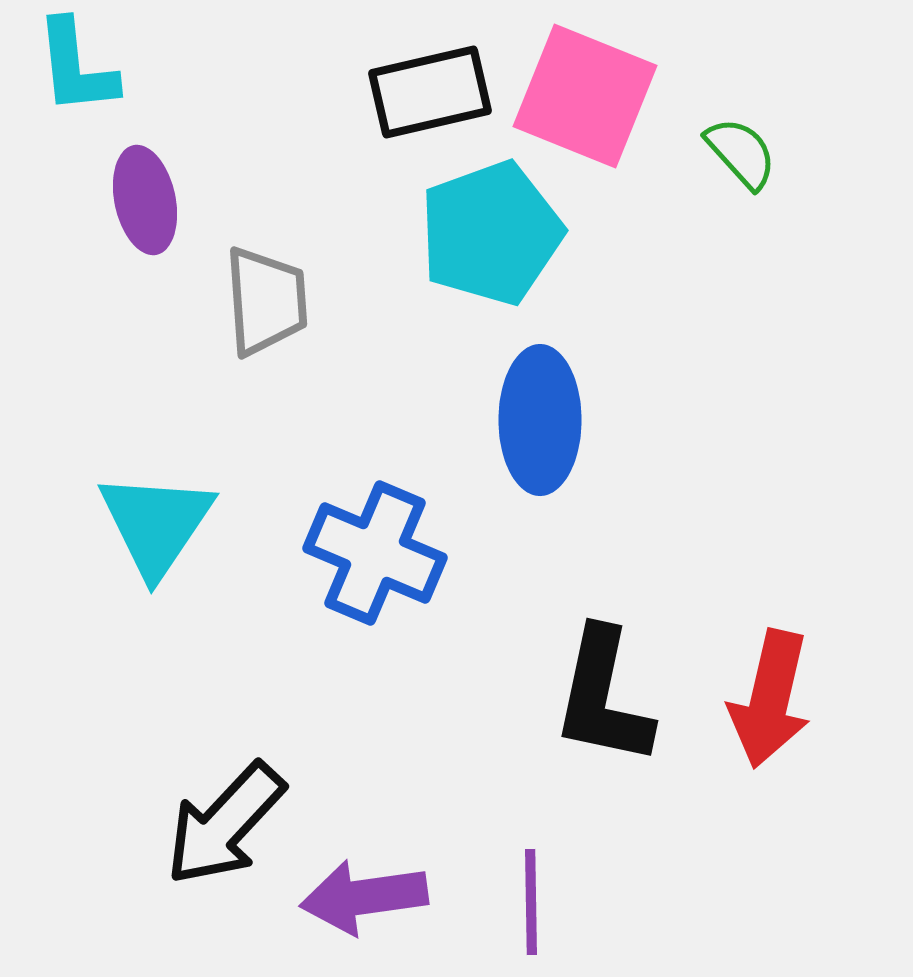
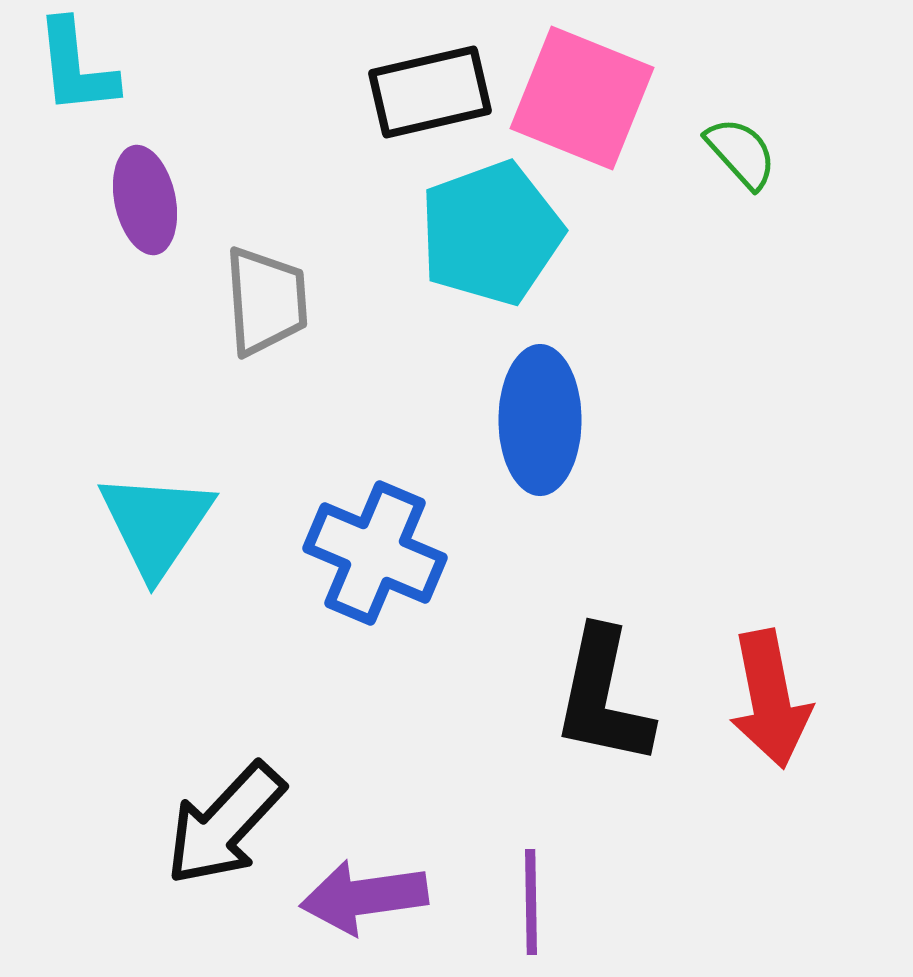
pink square: moved 3 px left, 2 px down
red arrow: rotated 24 degrees counterclockwise
